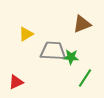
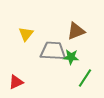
brown triangle: moved 6 px left, 7 px down
yellow triangle: rotated 21 degrees counterclockwise
